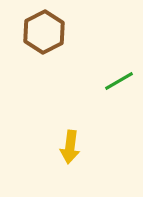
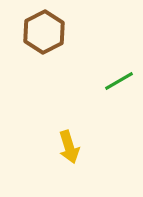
yellow arrow: moved 1 px left; rotated 24 degrees counterclockwise
